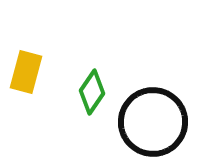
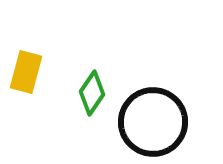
green diamond: moved 1 px down
